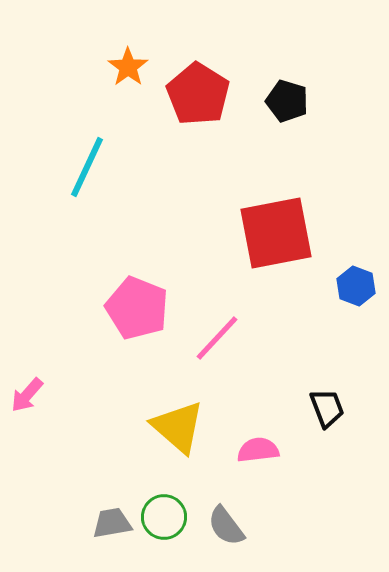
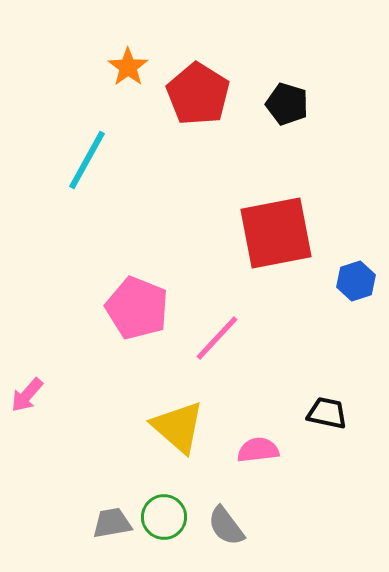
black pentagon: moved 3 px down
cyan line: moved 7 px up; rotated 4 degrees clockwise
blue hexagon: moved 5 px up; rotated 21 degrees clockwise
black trapezoid: moved 5 px down; rotated 57 degrees counterclockwise
